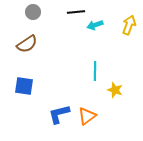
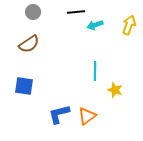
brown semicircle: moved 2 px right
